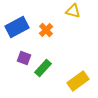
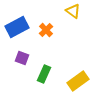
yellow triangle: rotated 21 degrees clockwise
purple square: moved 2 px left
green rectangle: moved 1 px right, 6 px down; rotated 18 degrees counterclockwise
